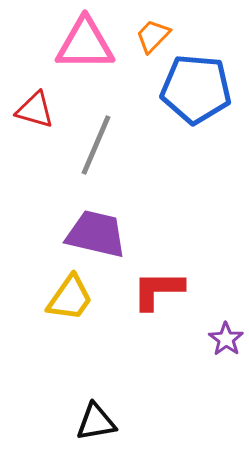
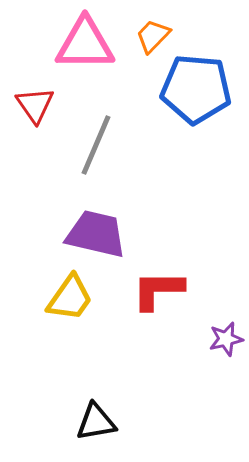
red triangle: moved 5 px up; rotated 39 degrees clockwise
purple star: rotated 24 degrees clockwise
